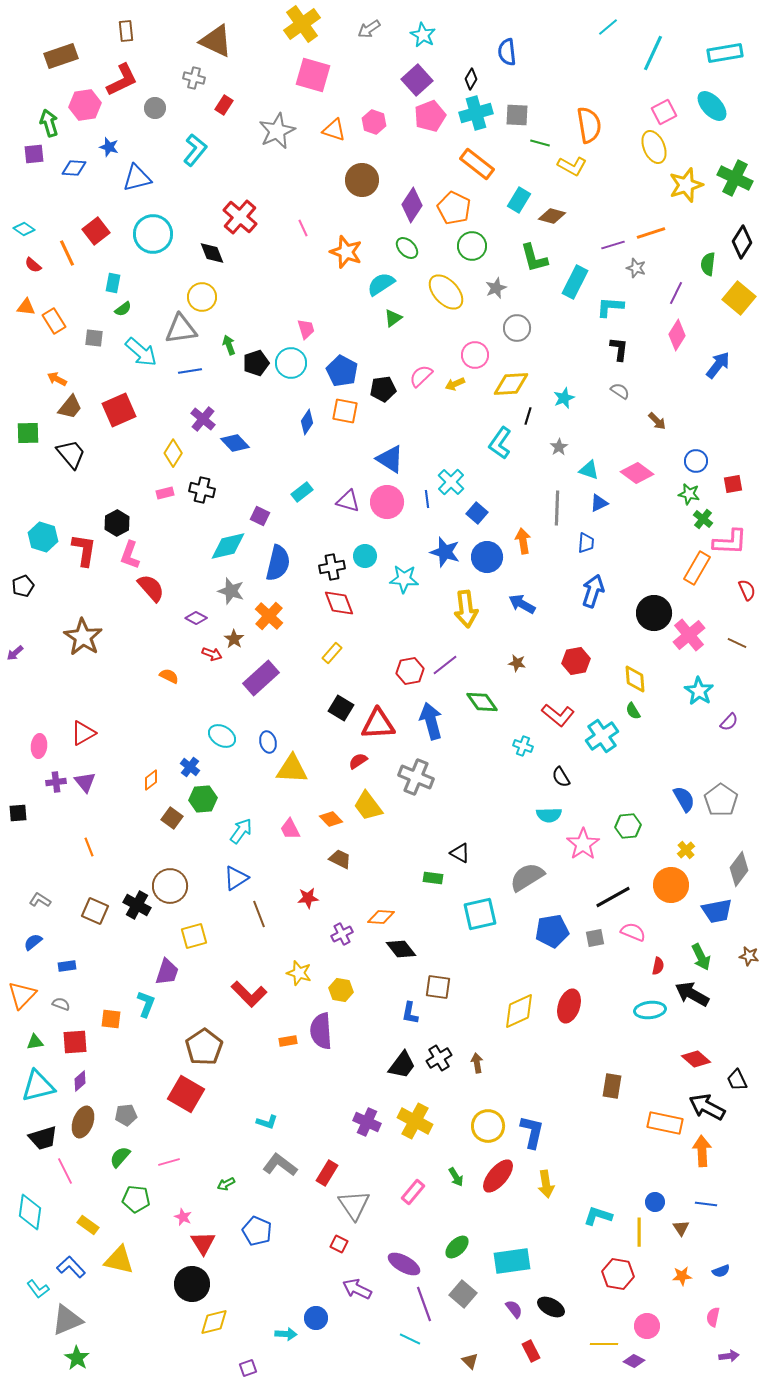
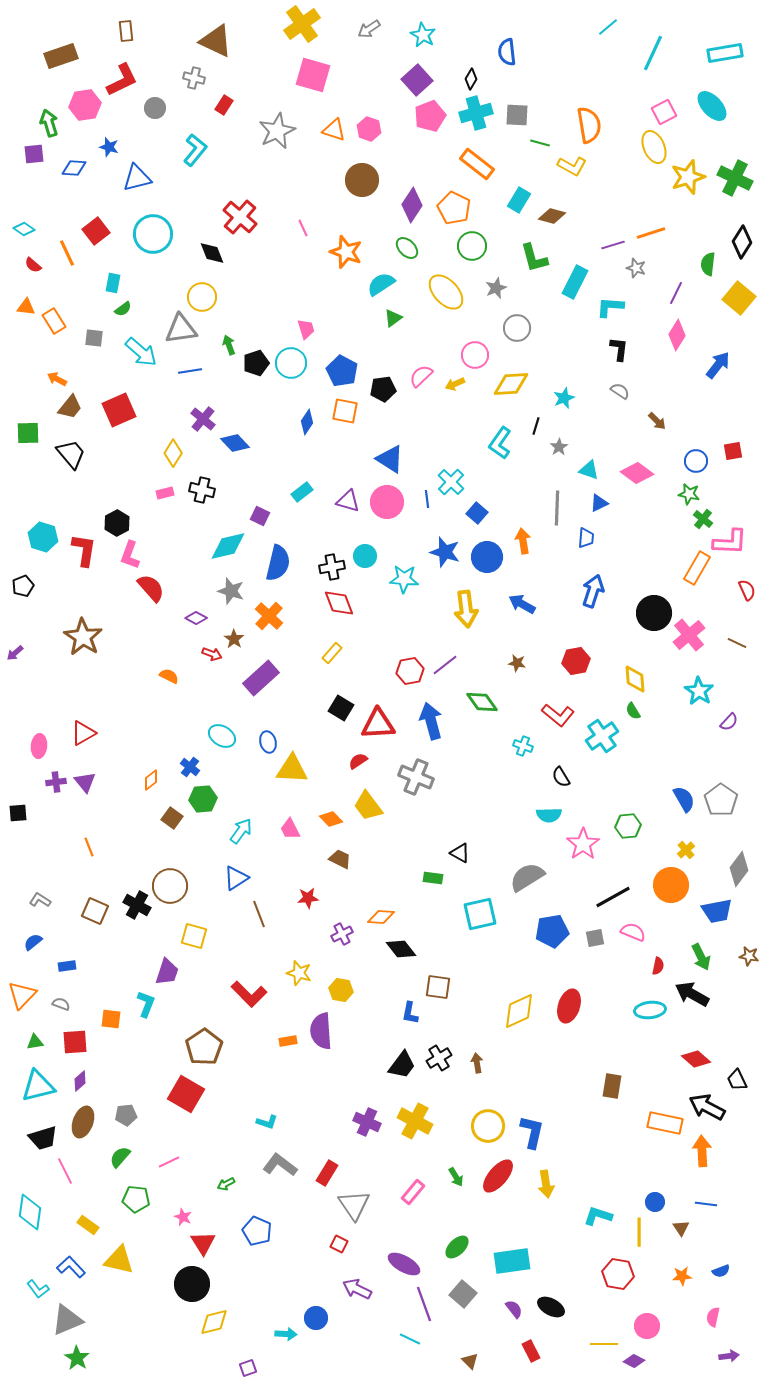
pink hexagon at (374, 122): moved 5 px left, 7 px down
yellow star at (686, 185): moved 2 px right, 8 px up
black line at (528, 416): moved 8 px right, 10 px down
red square at (733, 484): moved 33 px up
blue trapezoid at (586, 543): moved 5 px up
yellow square at (194, 936): rotated 32 degrees clockwise
pink line at (169, 1162): rotated 10 degrees counterclockwise
